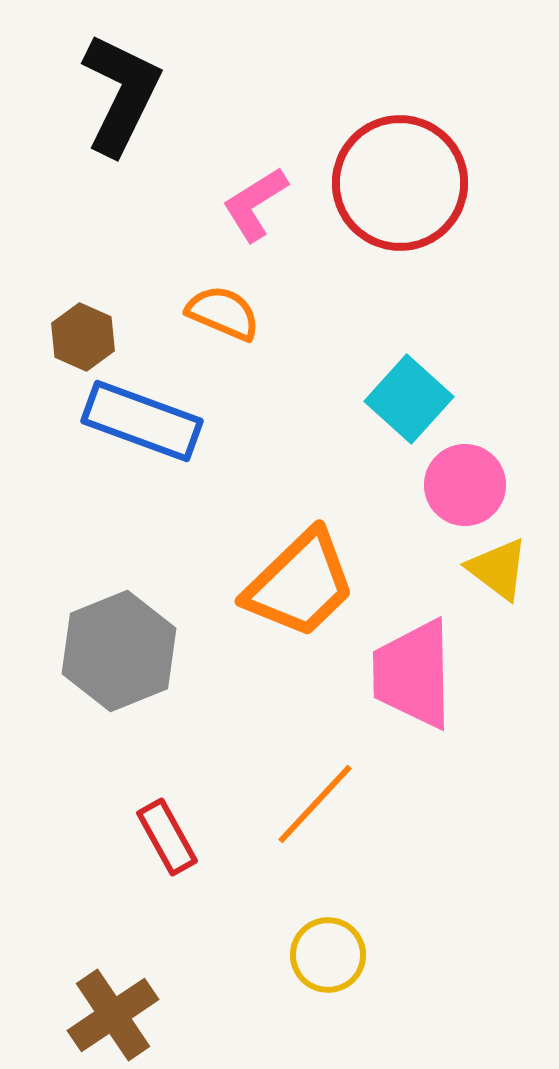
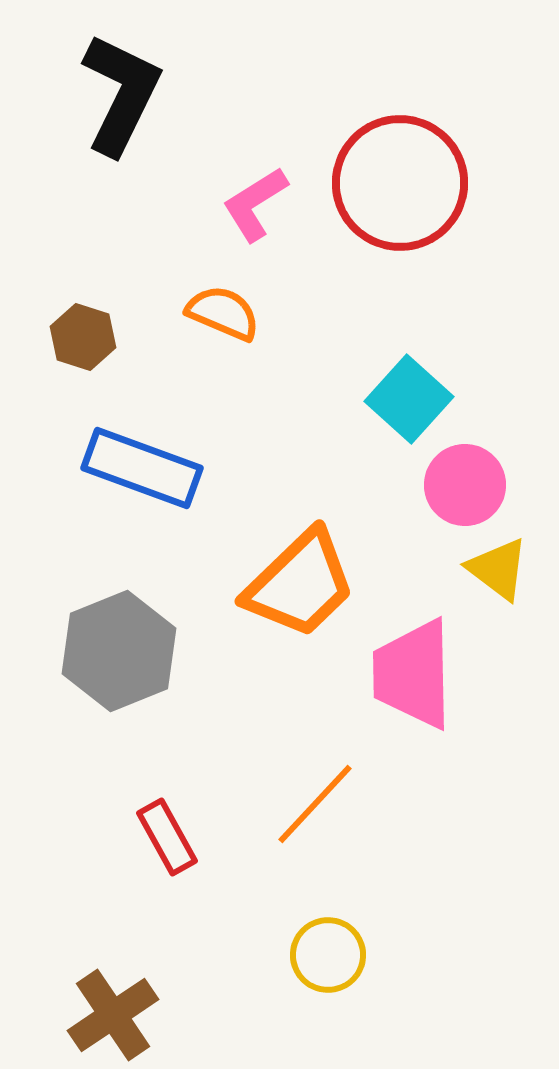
brown hexagon: rotated 6 degrees counterclockwise
blue rectangle: moved 47 px down
